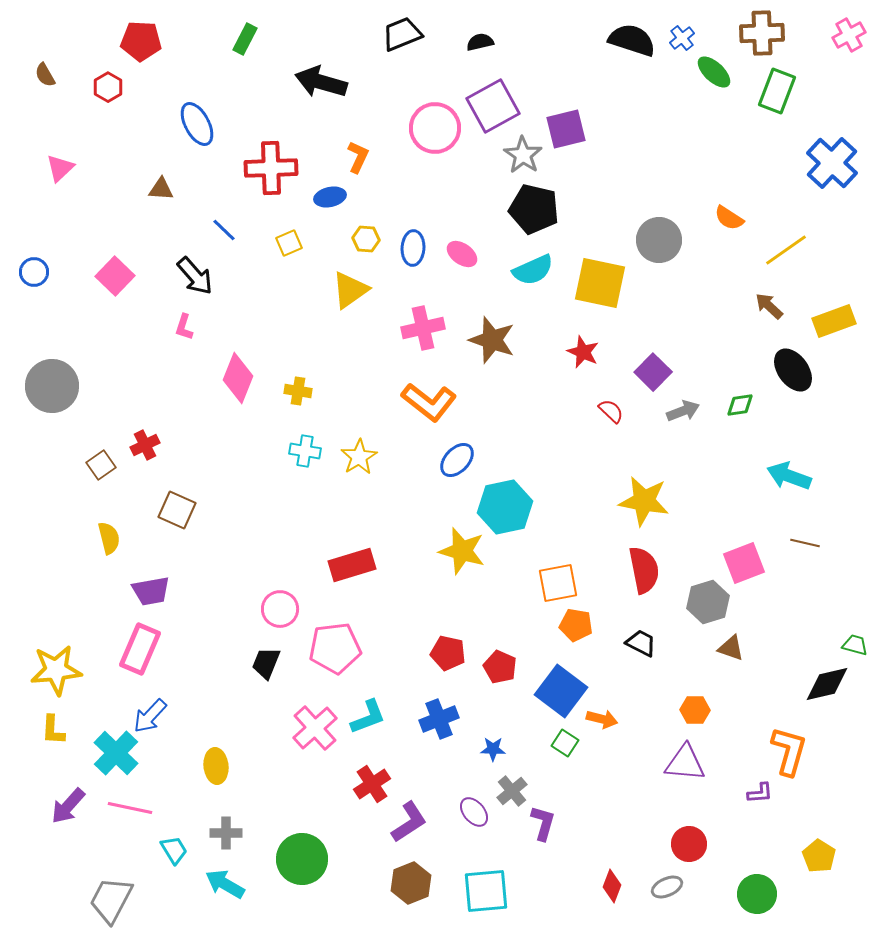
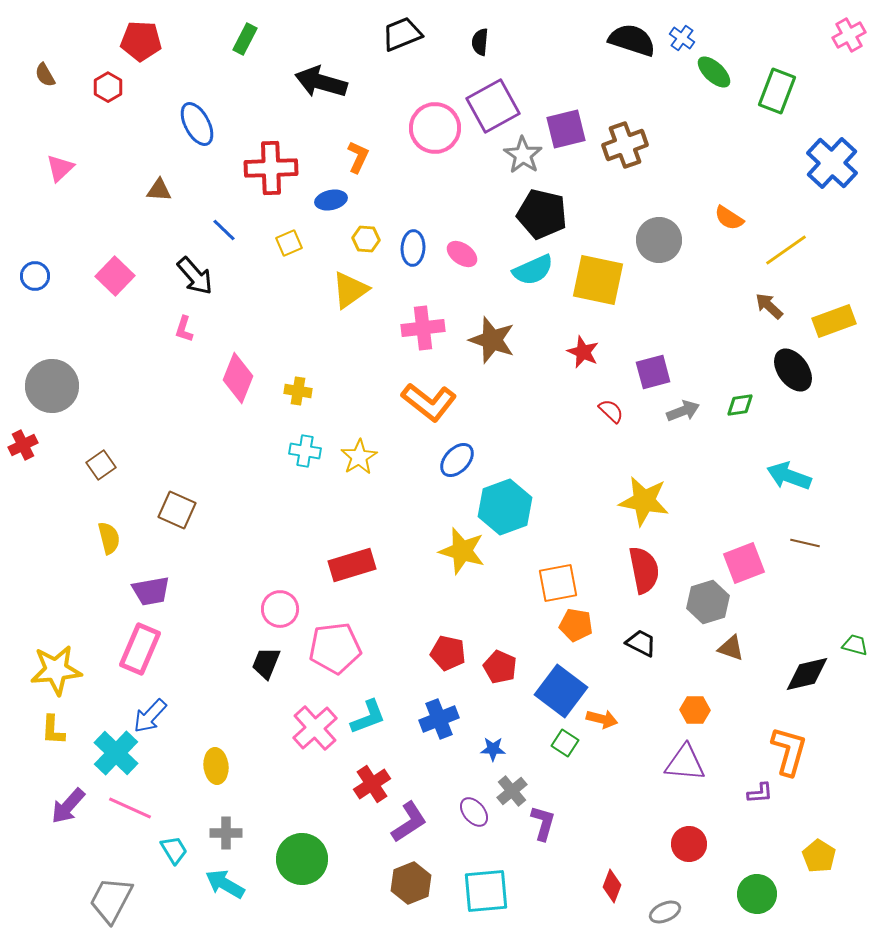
brown cross at (762, 33): moved 137 px left, 112 px down; rotated 18 degrees counterclockwise
blue cross at (682, 38): rotated 15 degrees counterclockwise
black semicircle at (480, 42): rotated 72 degrees counterclockwise
brown triangle at (161, 189): moved 2 px left, 1 px down
blue ellipse at (330, 197): moved 1 px right, 3 px down
black pentagon at (534, 209): moved 8 px right, 5 px down
blue circle at (34, 272): moved 1 px right, 4 px down
yellow square at (600, 283): moved 2 px left, 3 px up
pink L-shape at (184, 327): moved 2 px down
pink cross at (423, 328): rotated 6 degrees clockwise
purple square at (653, 372): rotated 30 degrees clockwise
red cross at (145, 445): moved 122 px left
cyan hexagon at (505, 507): rotated 8 degrees counterclockwise
black diamond at (827, 684): moved 20 px left, 10 px up
pink line at (130, 808): rotated 12 degrees clockwise
gray ellipse at (667, 887): moved 2 px left, 25 px down
